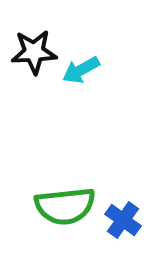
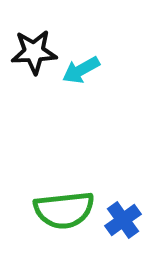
green semicircle: moved 1 px left, 4 px down
blue cross: rotated 18 degrees clockwise
